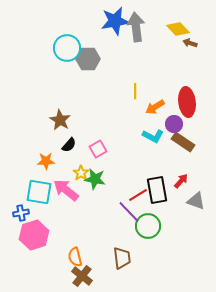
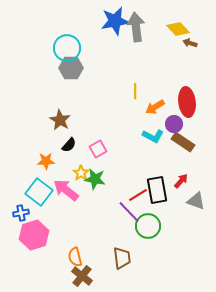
gray hexagon: moved 17 px left, 9 px down
cyan square: rotated 28 degrees clockwise
